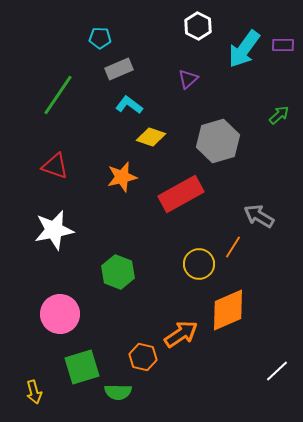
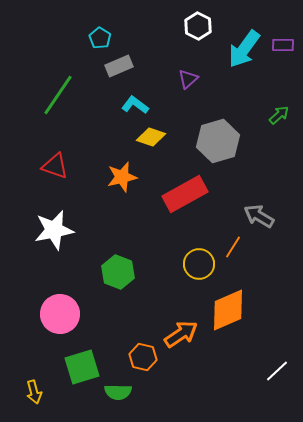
cyan pentagon: rotated 30 degrees clockwise
gray rectangle: moved 3 px up
cyan L-shape: moved 6 px right
red rectangle: moved 4 px right
